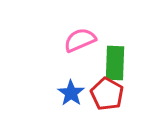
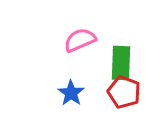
green rectangle: moved 6 px right
red pentagon: moved 17 px right, 2 px up; rotated 8 degrees counterclockwise
